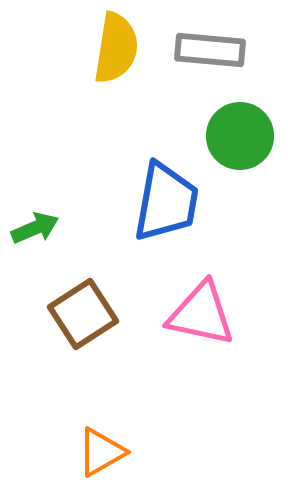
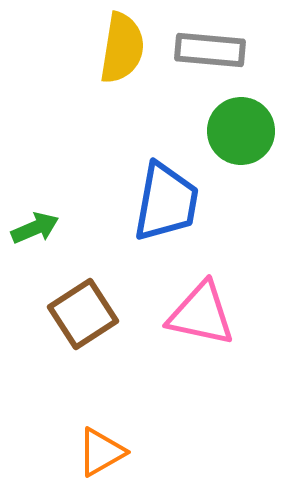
yellow semicircle: moved 6 px right
green circle: moved 1 px right, 5 px up
